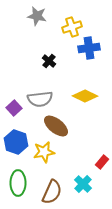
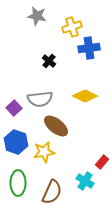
cyan cross: moved 2 px right, 3 px up; rotated 12 degrees counterclockwise
